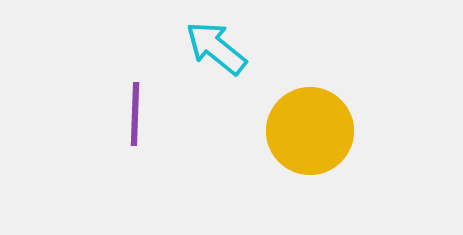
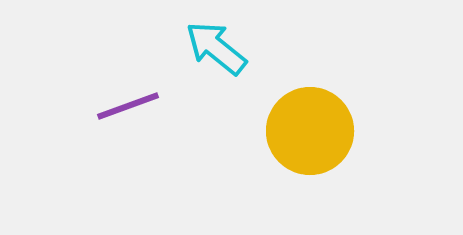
purple line: moved 7 px left, 8 px up; rotated 68 degrees clockwise
